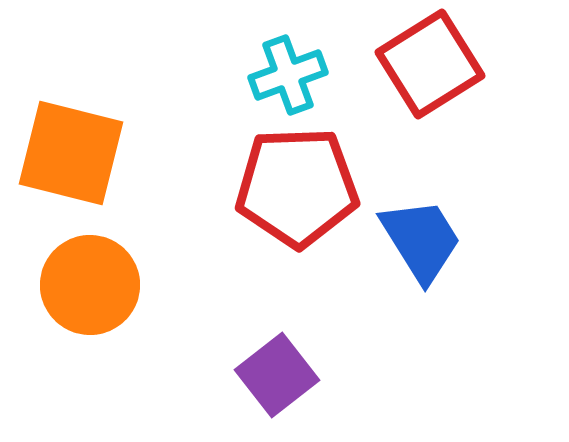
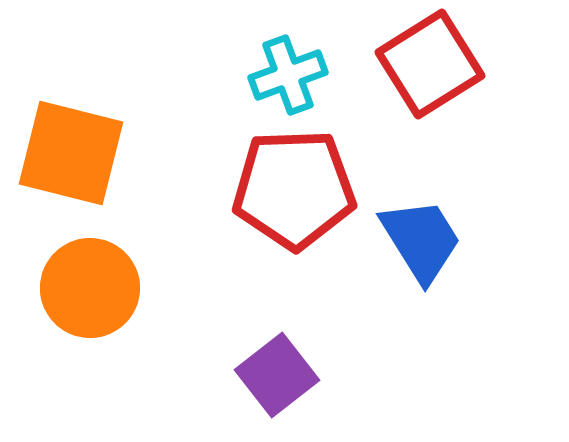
red pentagon: moved 3 px left, 2 px down
orange circle: moved 3 px down
